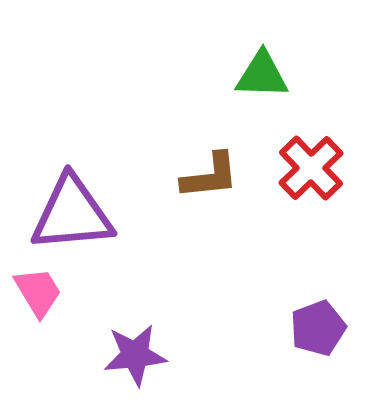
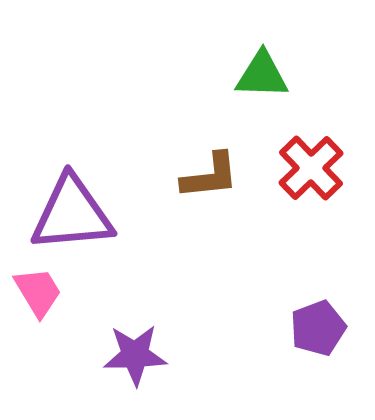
purple star: rotated 4 degrees clockwise
